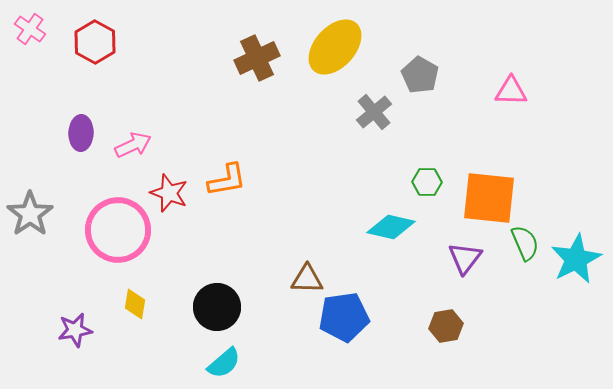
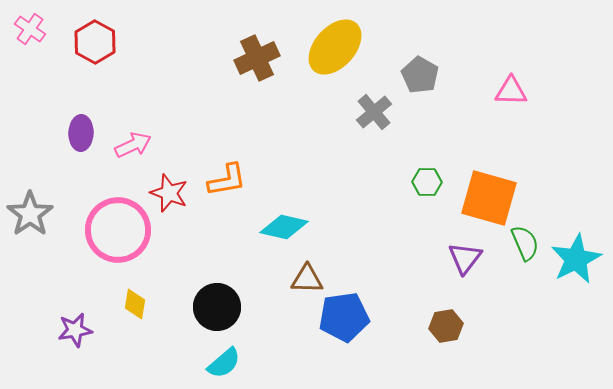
orange square: rotated 10 degrees clockwise
cyan diamond: moved 107 px left
